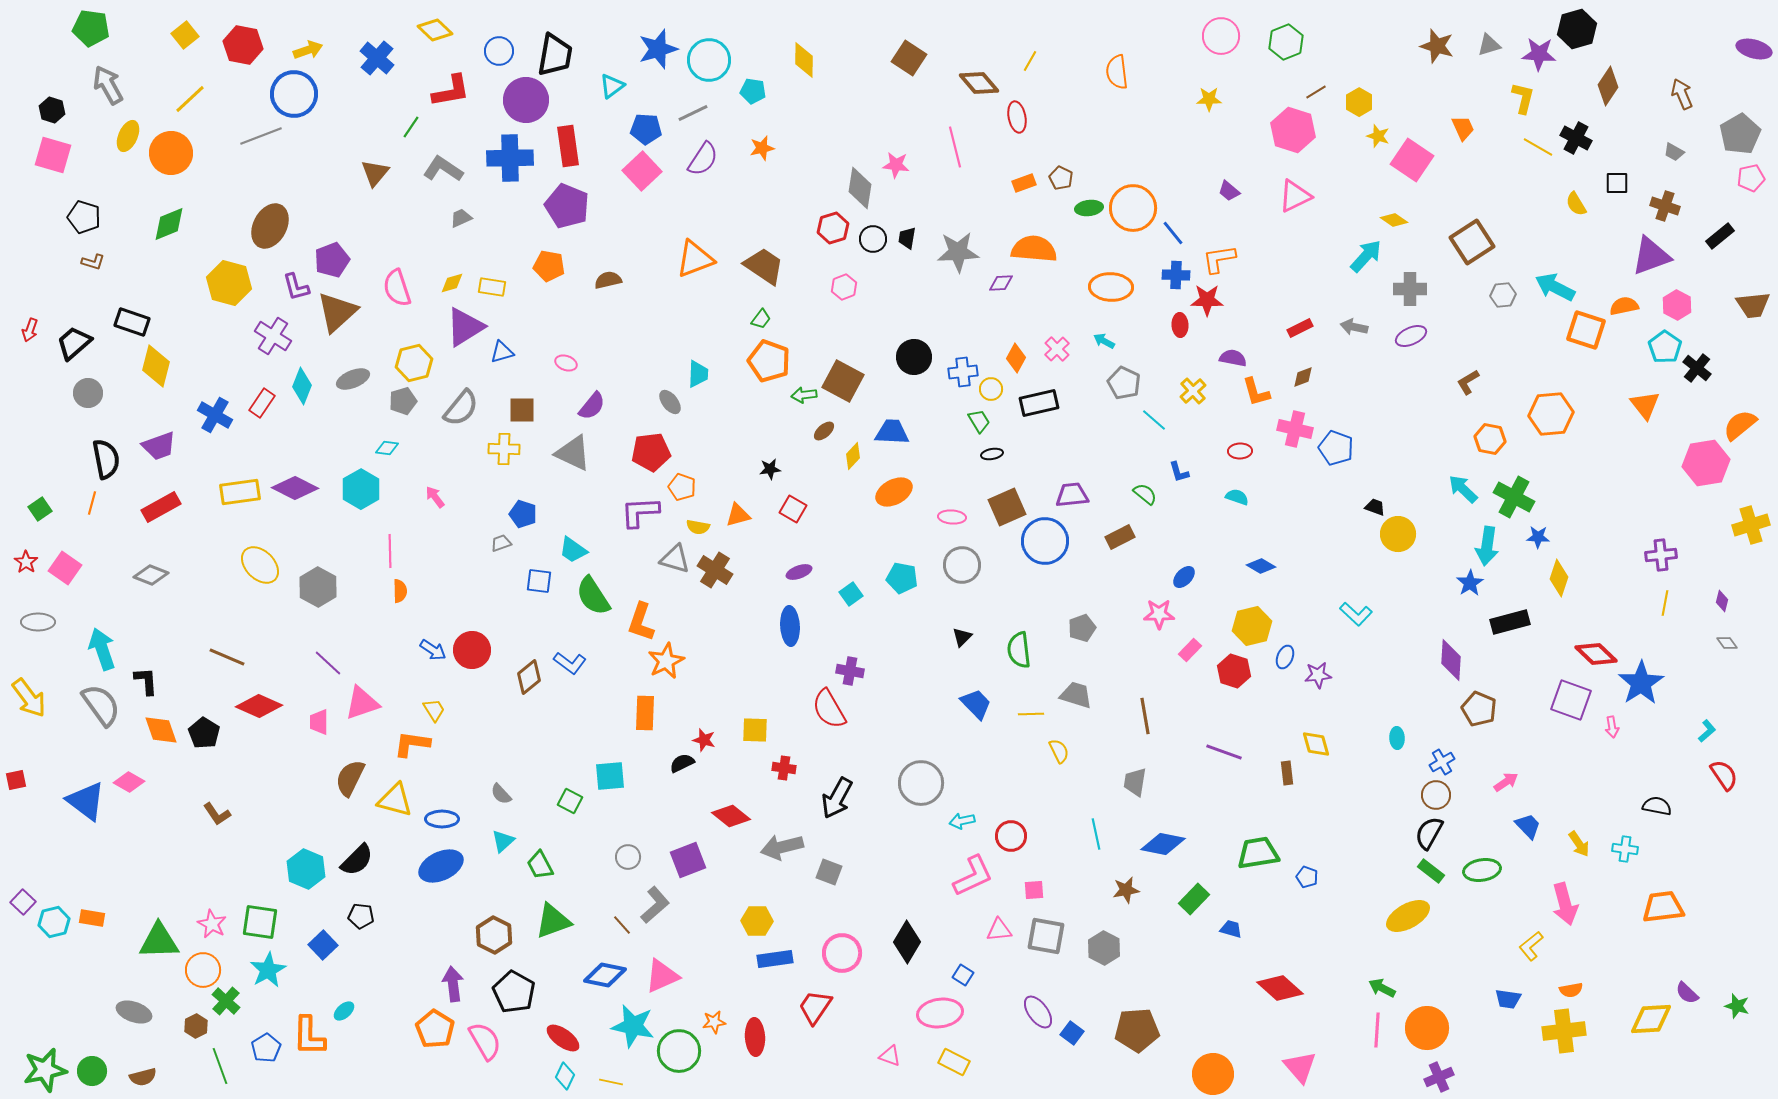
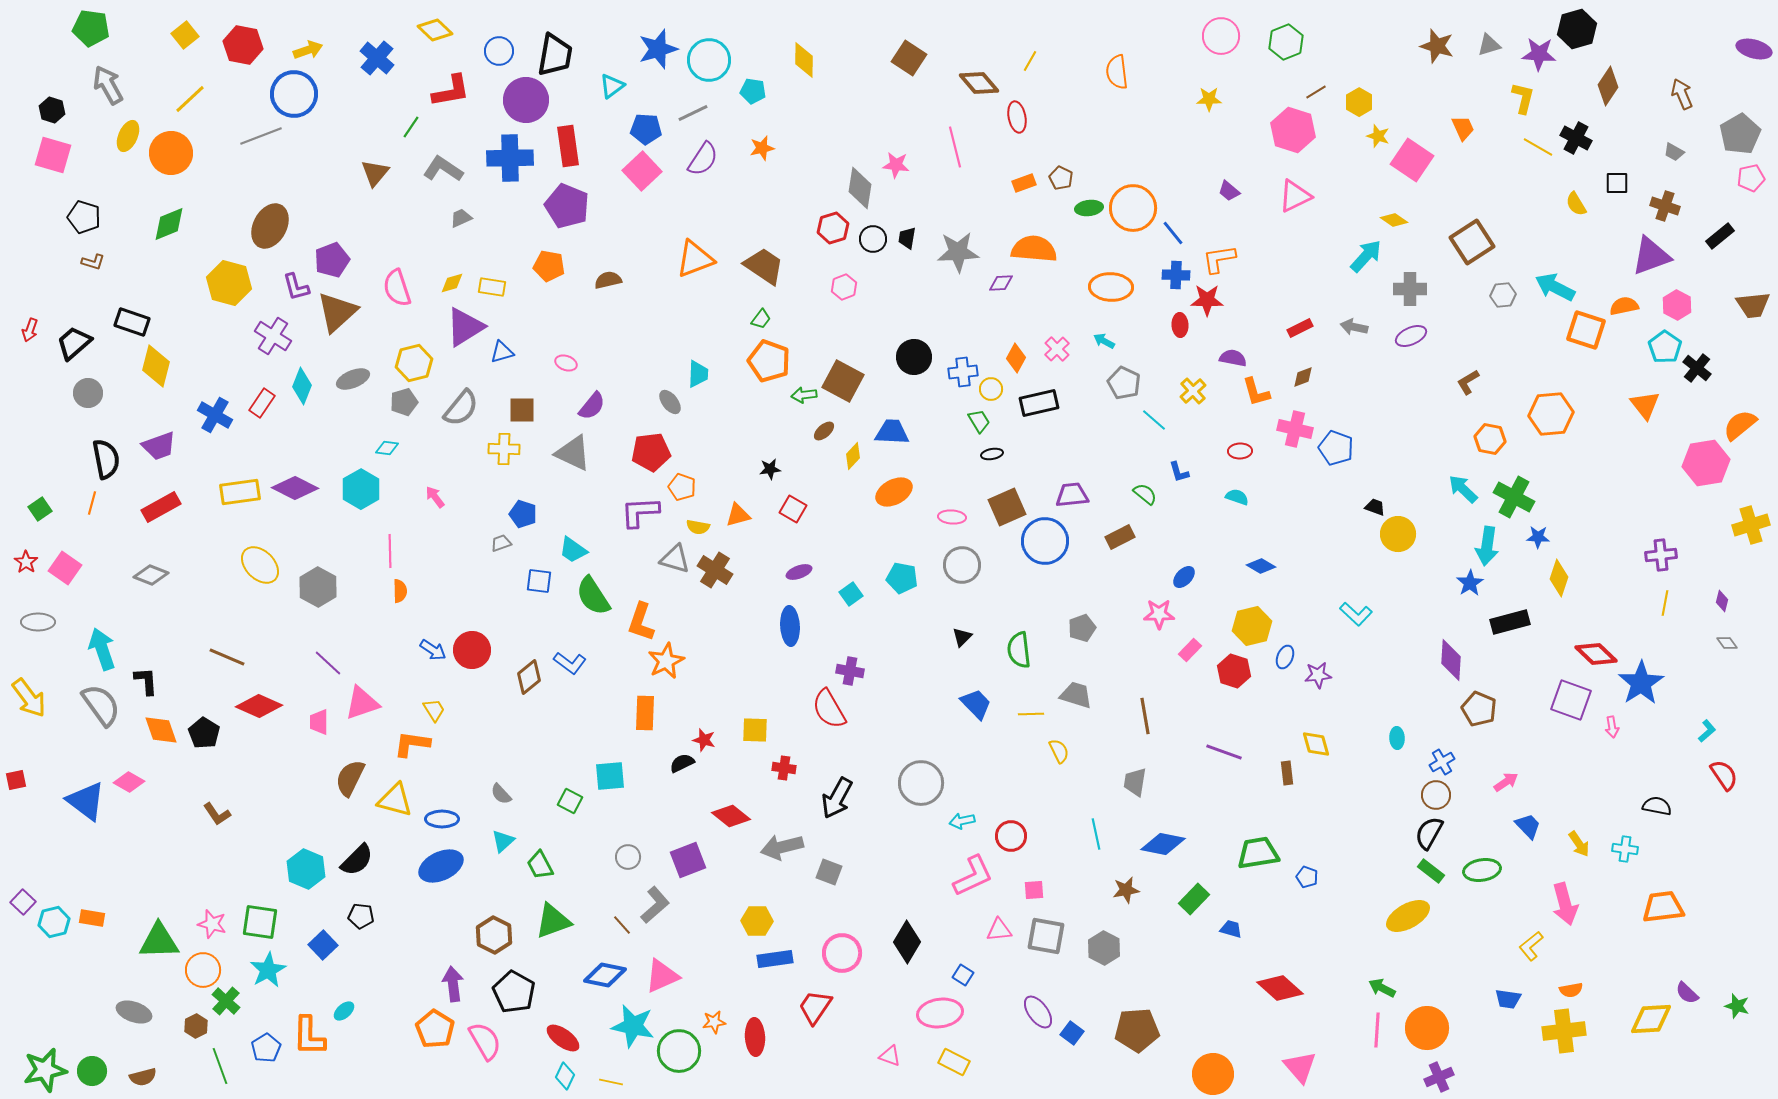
gray pentagon at (403, 401): moved 1 px right, 1 px down
pink star at (212, 924): rotated 12 degrees counterclockwise
